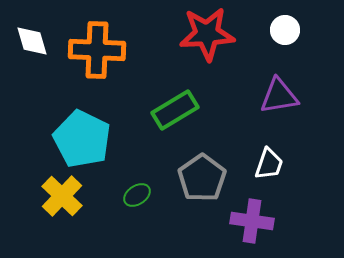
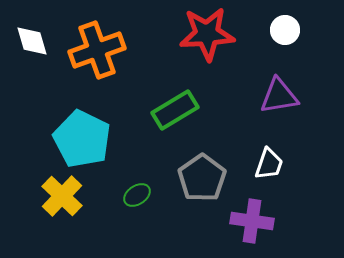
orange cross: rotated 22 degrees counterclockwise
